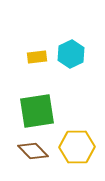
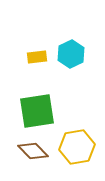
yellow hexagon: rotated 8 degrees counterclockwise
